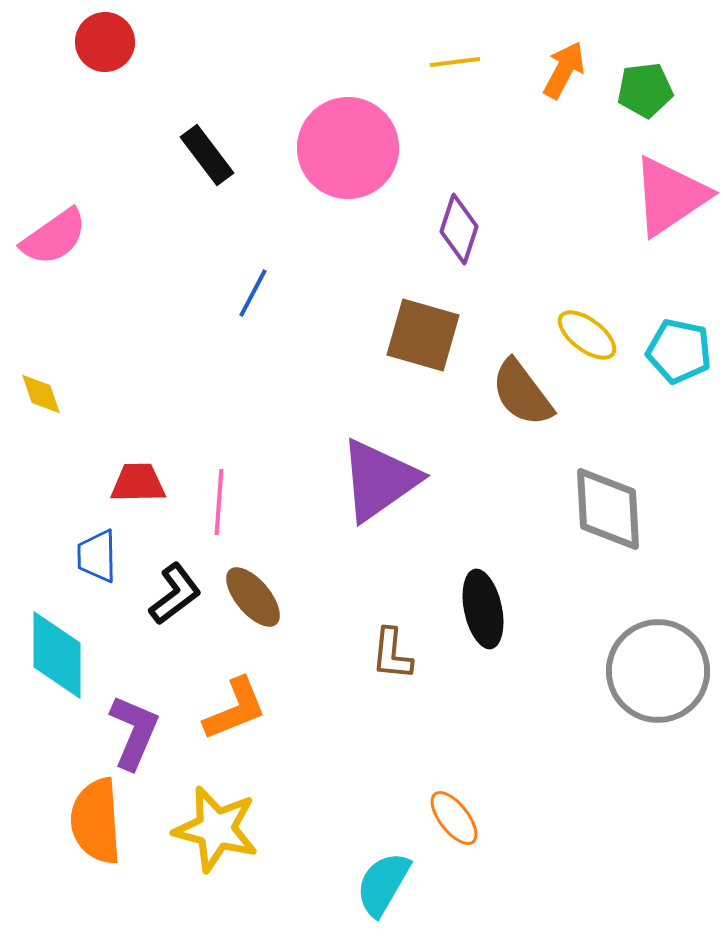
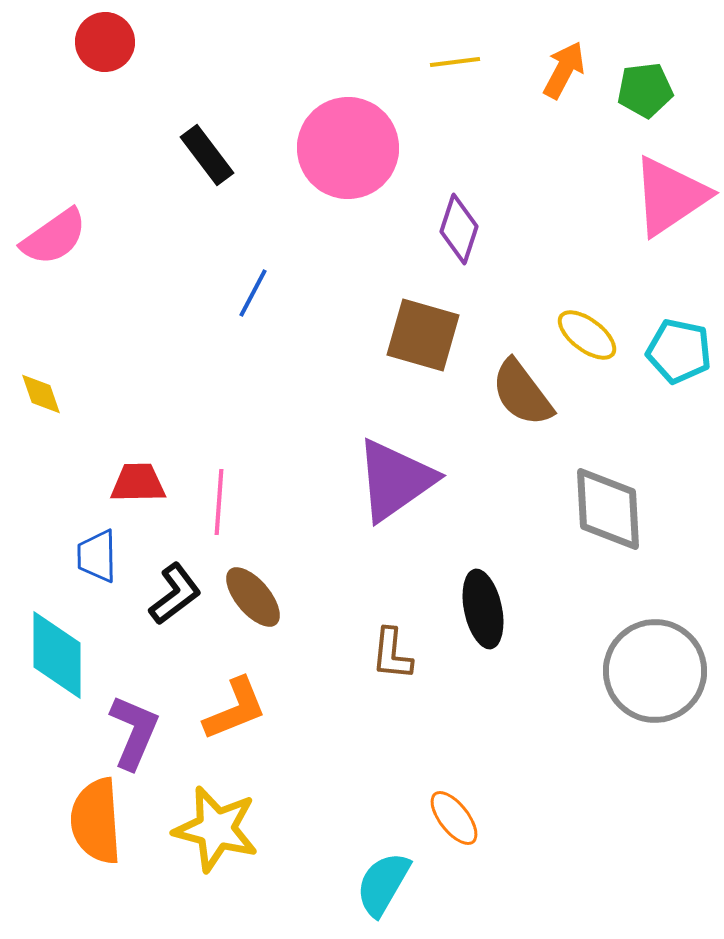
purple triangle: moved 16 px right
gray circle: moved 3 px left
